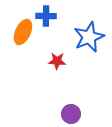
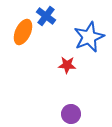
blue cross: rotated 36 degrees clockwise
red star: moved 10 px right, 4 px down
